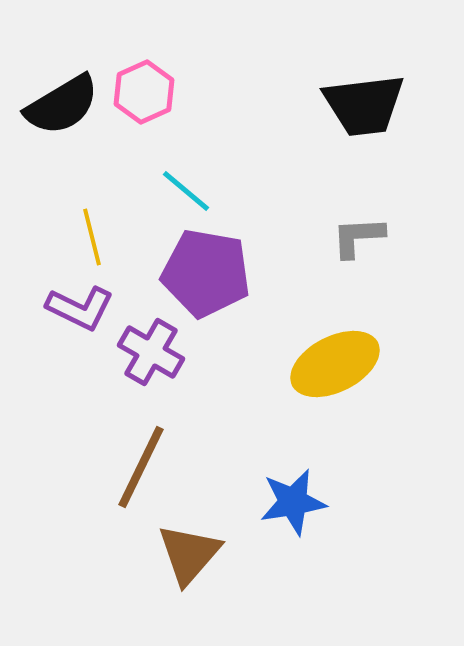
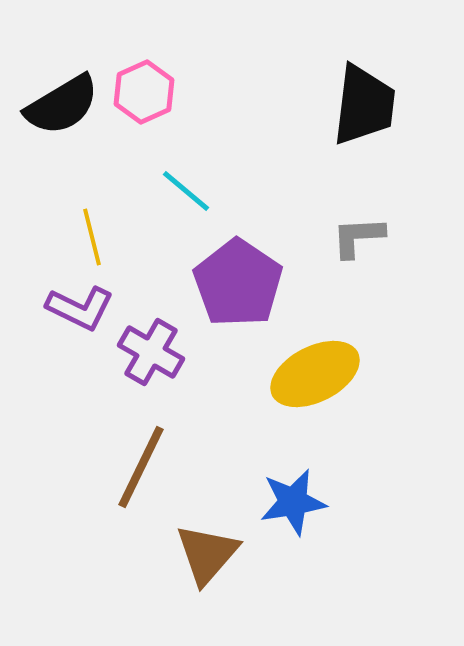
black trapezoid: rotated 76 degrees counterclockwise
purple pentagon: moved 32 px right, 10 px down; rotated 24 degrees clockwise
yellow ellipse: moved 20 px left, 10 px down
brown triangle: moved 18 px right
